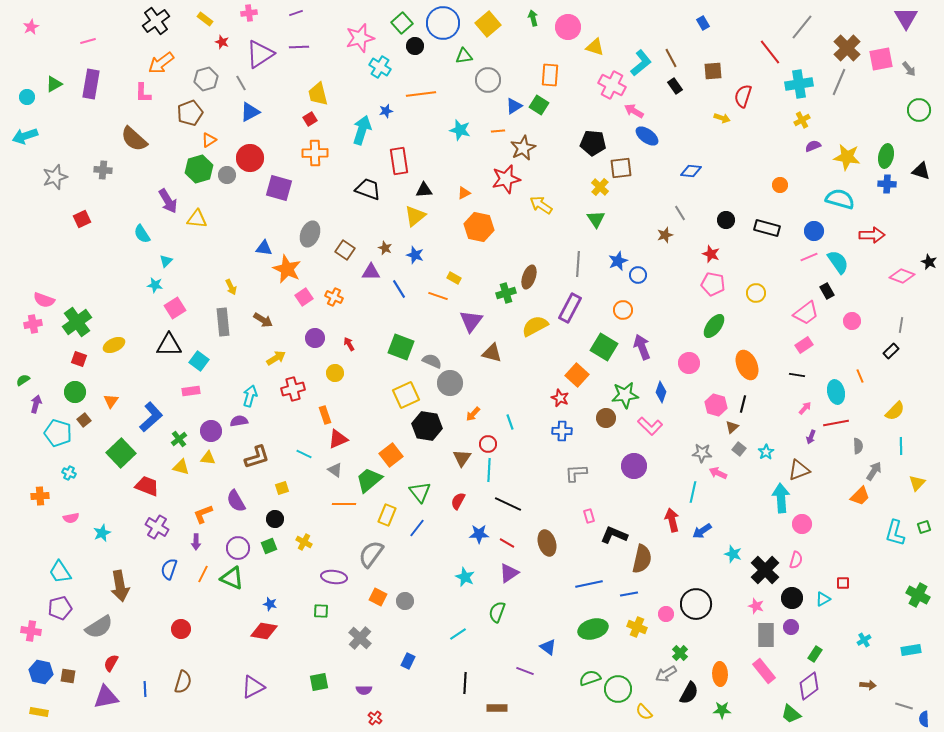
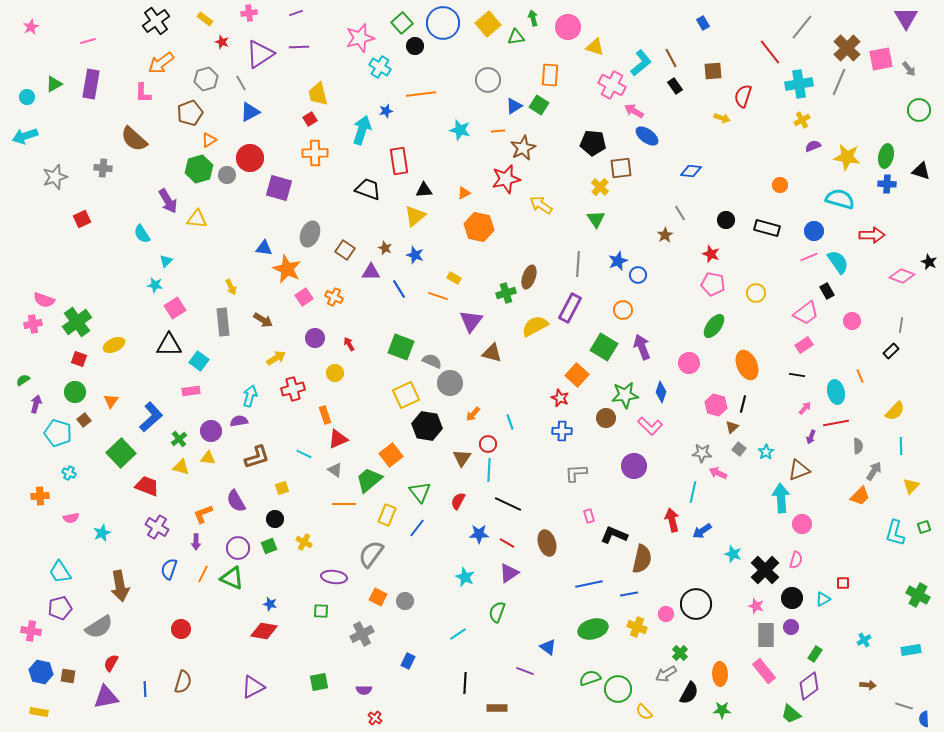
green triangle at (464, 56): moved 52 px right, 19 px up
gray cross at (103, 170): moved 2 px up
brown star at (665, 235): rotated 14 degrees counterclockwise
yellow triangle at (917, 483): moved 6 px left, 3 px down
gray cross at (360, 638): moved 2 px right, 4 px up; rotated 20 degrees clockwise
